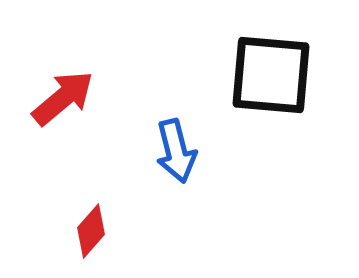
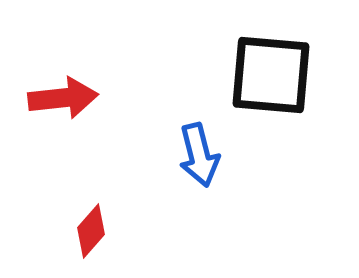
red arrow: rotated 34 degrees clockwise
blue arrow: moved 23 px right, 4 px down
